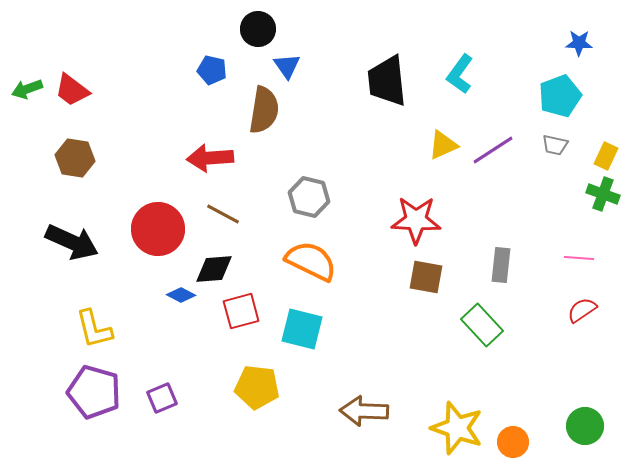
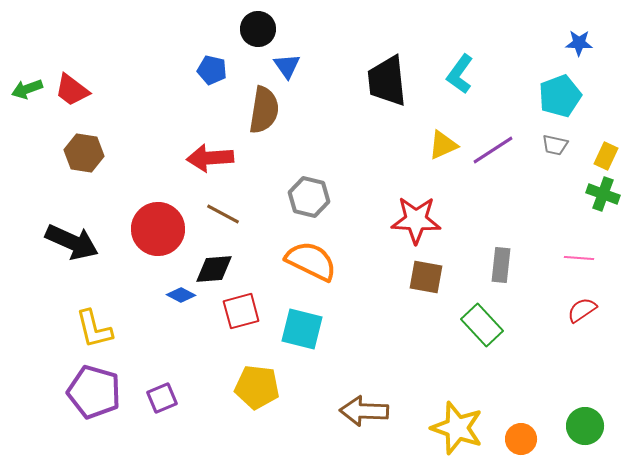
brown hexagon: moved 9 px right, 5 px up
orange circle: moved 8 px right, 3 px up
